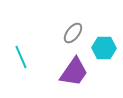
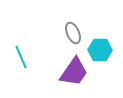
gray ellipse: rotated 60 degrees counterclockwise
cyan hexagon: moved 4 px left, 2 px down
